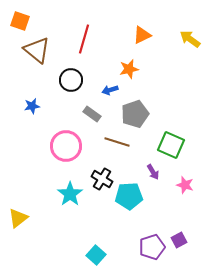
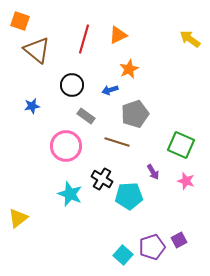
orange triangle: moved 24 px left
orange star: rotated 12 degrees counterclockwise
black circle: moved 1 px right, 5 px down
gray rectangle: moved 6 px left, 2 px down
green square: moved 10 px right
pink star: moved 1 px right, 4 px up
cyan star: rotated 15 degrees counterclockwise
cyan square: moved 27 px right
